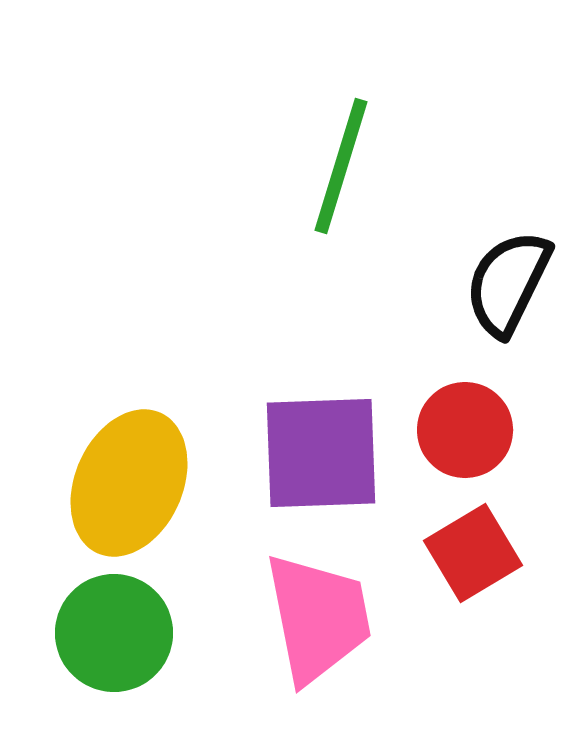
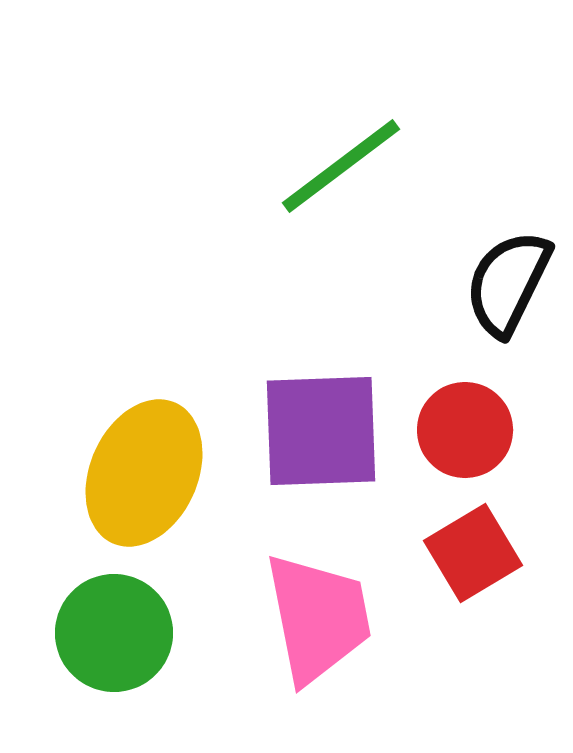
green line: rotated 36 degrees clockwise
purple square: moved 22 px up
yellow ellipse: moved 15 px right, 10 px up
